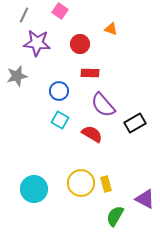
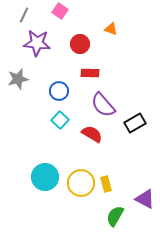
gray star: moved 1 px right, 3 px down
cyan square: rotated 12 degrees clockwise
cyan circle: moved 11 px right, 12 px up
